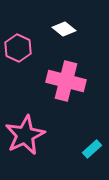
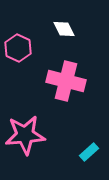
white diamond: rotated 25 degrees clockwise
pink star: rotated 21 degrees clockwise
cyan rectangle: moved 3 px left, 3 px down
